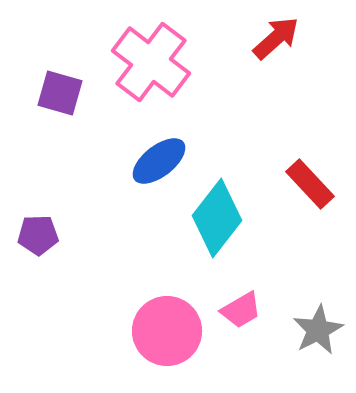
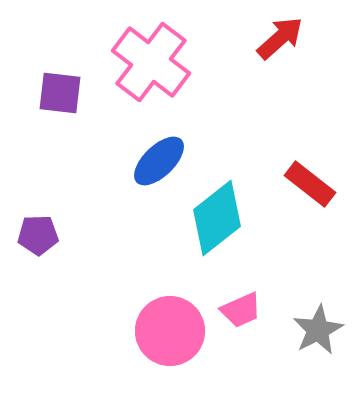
red arrow: moved 4 px right
purple square: rotated 9 degrees counterclockwise
blue ellipse: rotated 6 degrees counterclockwise
red rectangle: rotated 9 degrees counterclockwise
cyan diamond: rotated 14 degrees clockwise
pink trapezoid: rotated 6 degrees clockwise
pink circle: moved 3 px right
